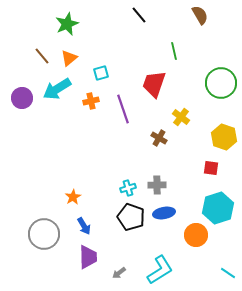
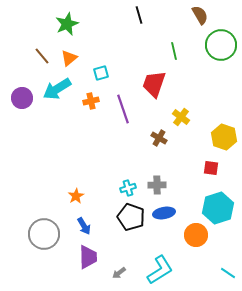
black line: rotated 24 degrees clockwise
green circle: moved 38 px up
orange star: moved 3 px right, 1 px up
